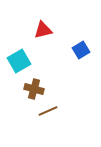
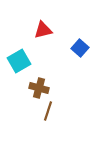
blue square: moved 1 px left, 2 px up; rotated 18 degrees counterclockwise
brown cross: moved 5 px right, 1 px up
brown line: rotated 48 degrees counterclockwise
